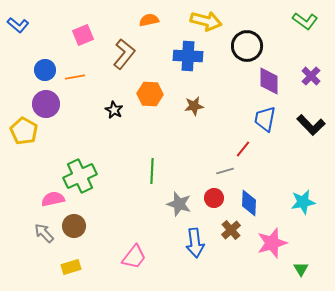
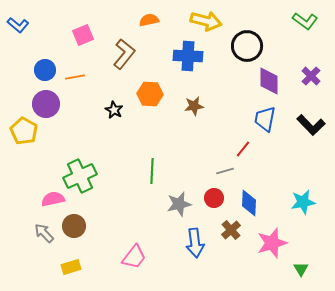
gray star: rotated 30 degrees counterclockwise
